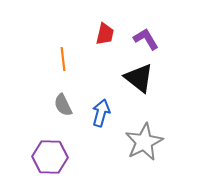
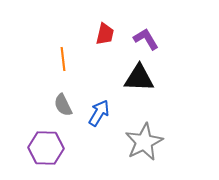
black triangle: rotated 36 degrees counterclockwise
blue arrow: moved 2 px left; rotated 16 degrees clockwise
purple hexagon: moved 4 px left, 9 px up
